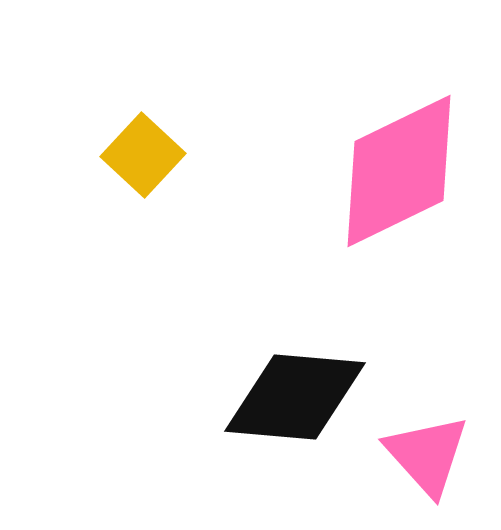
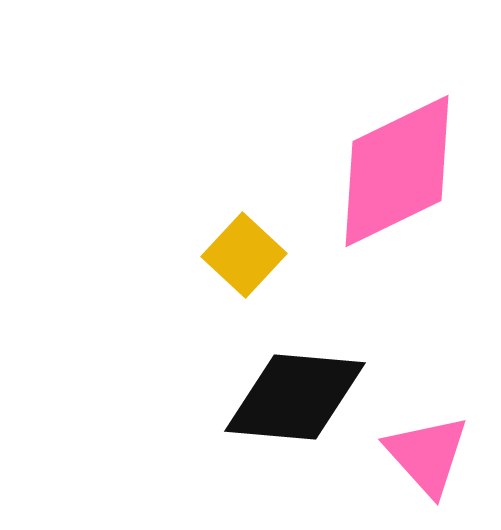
yellow square: moved 101 px right, 100 px down
pink diamond: moved 2 px left
